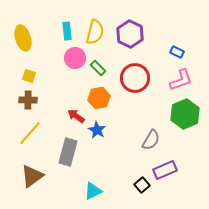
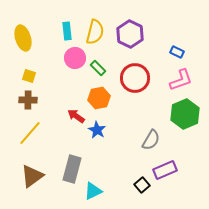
gray rectangle: moved 4 px right, 17 px down
